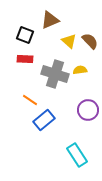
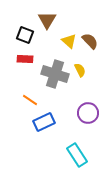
brown triangle: moved 3 px left; rotated 36 degrees counterclockwise
yellow semicircle: rotated 72 degrees clockwise
purple circle: moved 3 px down
blue rectangle: moved 2 px down; rotated 15 degrees clockwise
